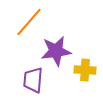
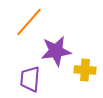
purple trapezoid: moved 3 px left, 1 px up
